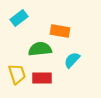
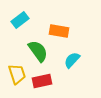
cyan rectangle: moved 1 px right, 2 px down
orange rectangle: moved 1 px left
green semicircle: moved 2 px left, 2 px down; rotated 60 degrees clockwise
red rectangle: moved 3 px down; rotated 12 degrees counterclockwise
